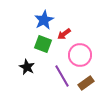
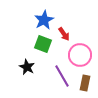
red arrow: rotated 88 degrees counterclockwise
brown rectangle: moved 1 px left; rotated 42 degrees counterclockwise
